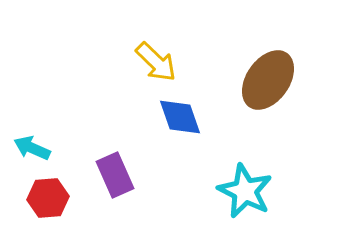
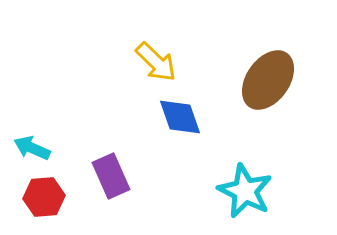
purple rectangle: moved 4 px left, 1 px down
red hexagon: moved 4 px left, 1 px up
